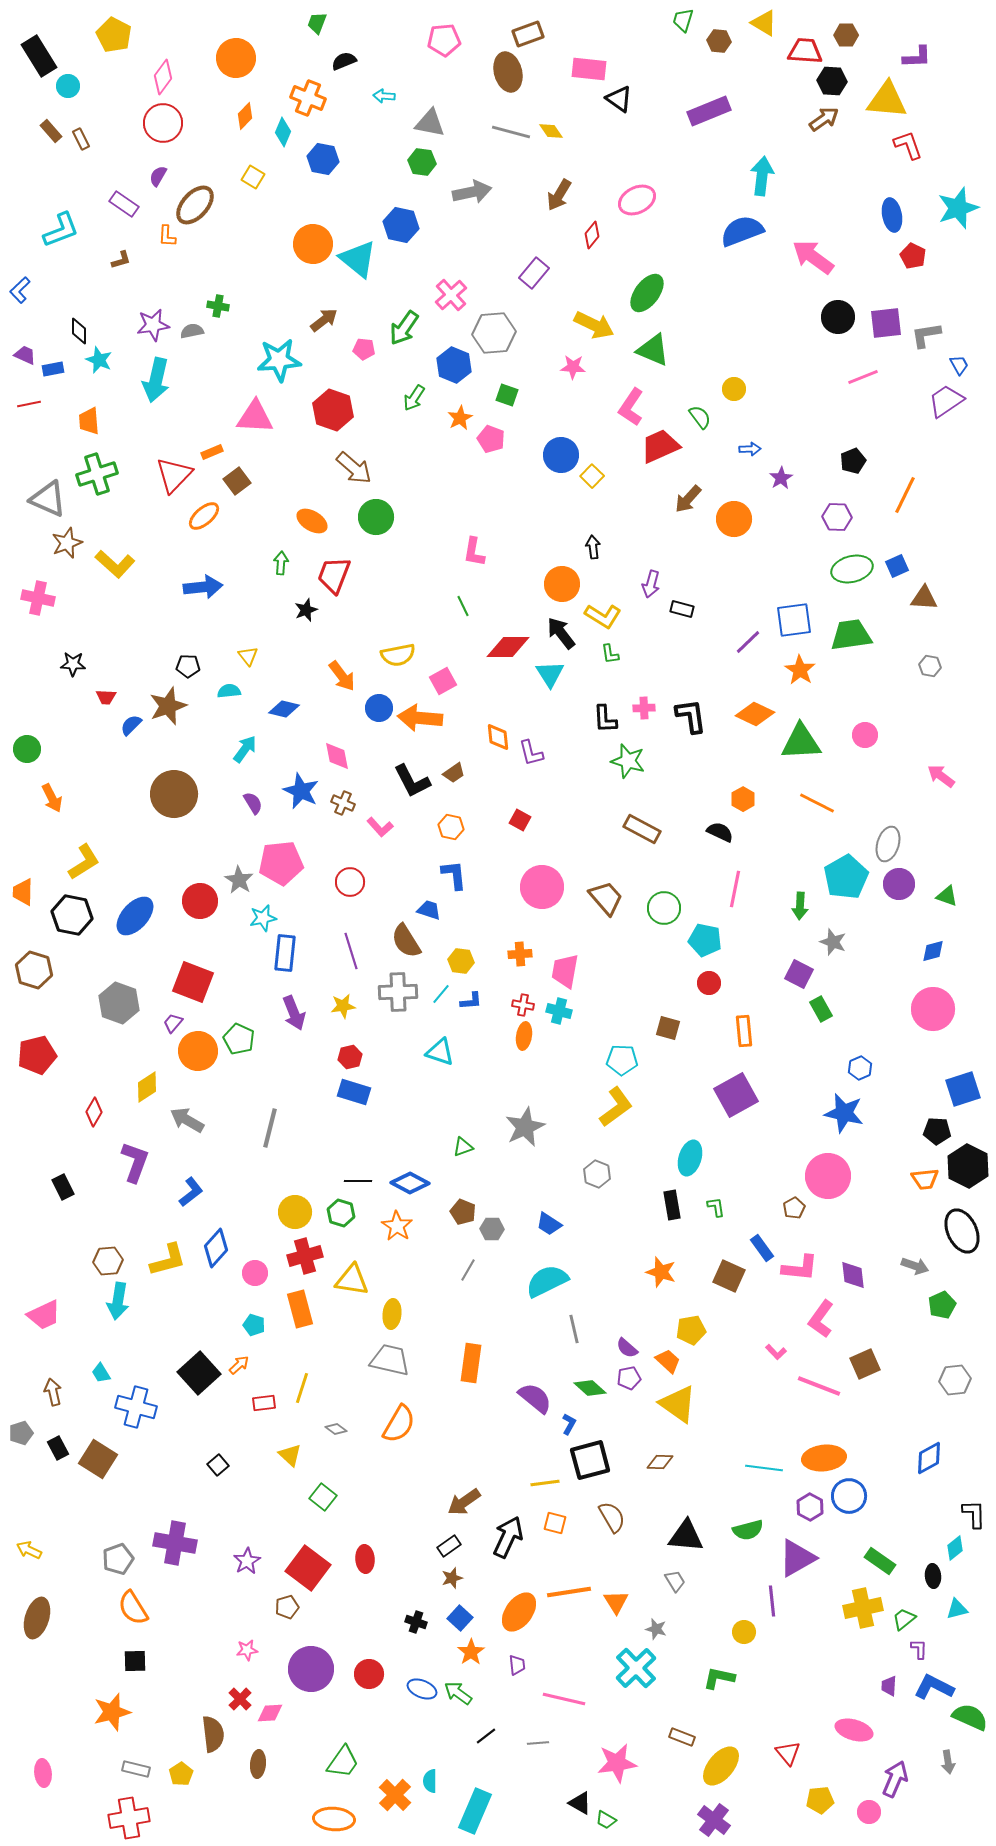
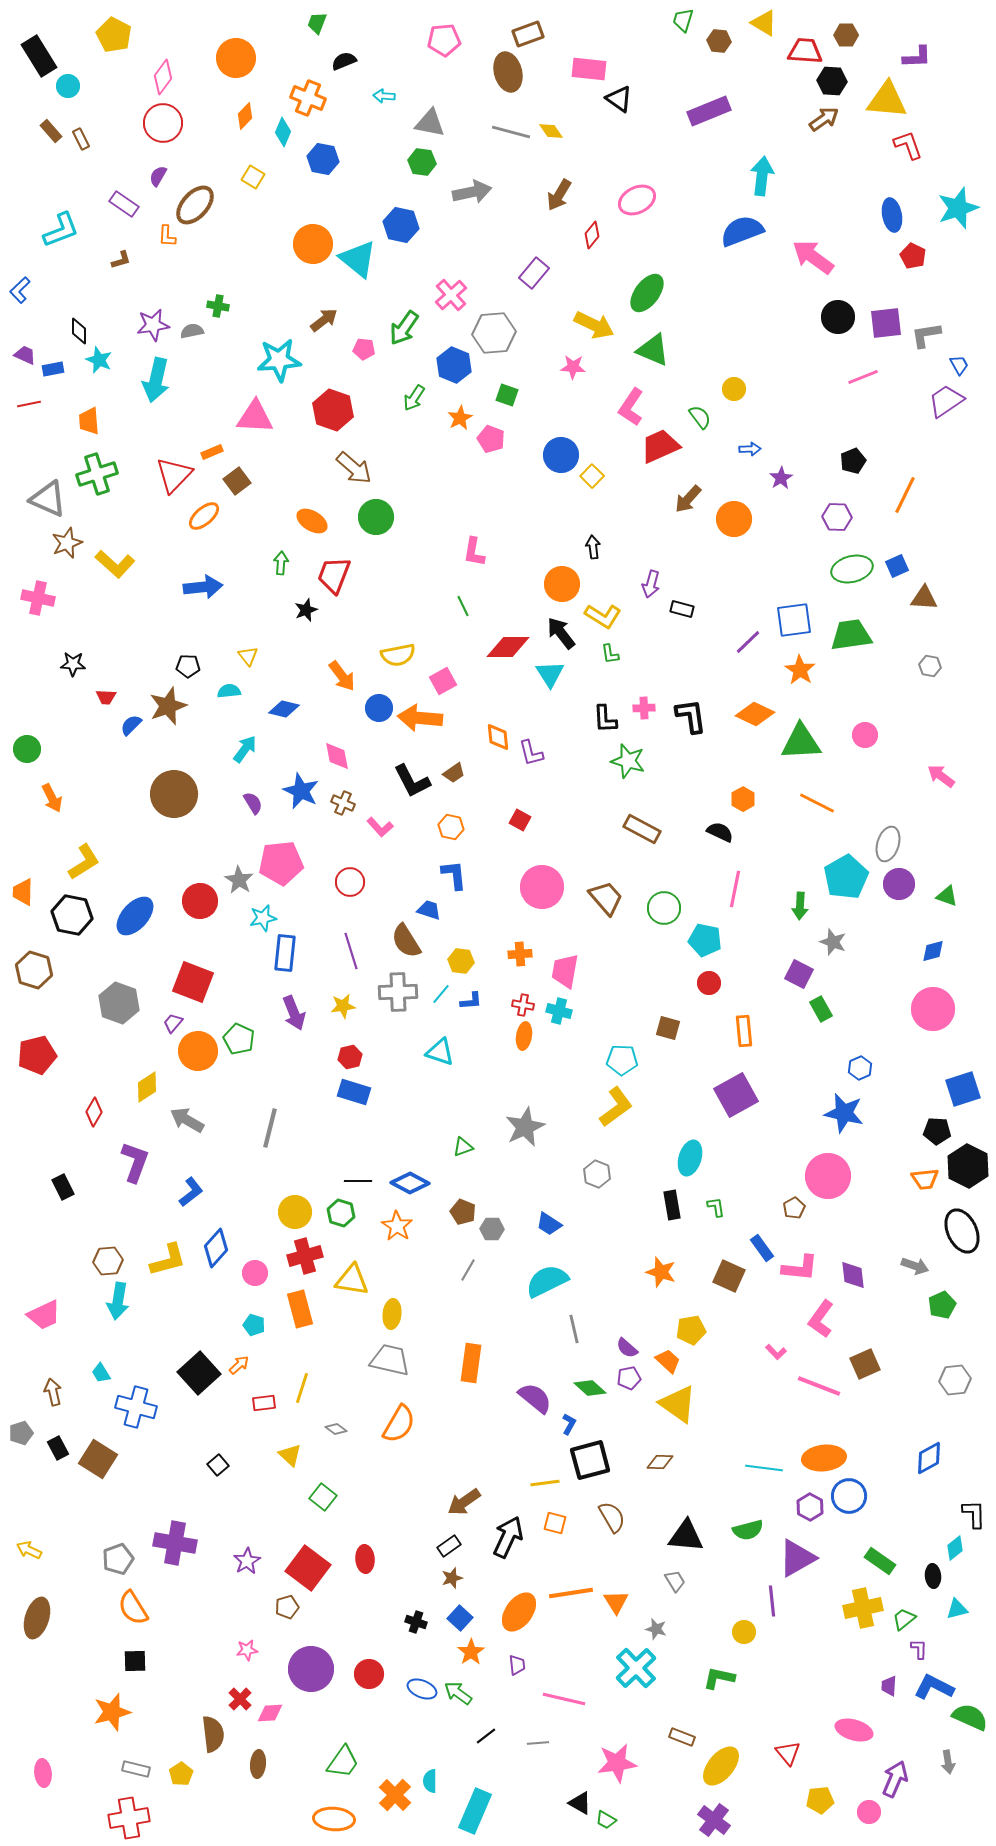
orange line at (569, 1592): moved 2 px right, 1 px down
